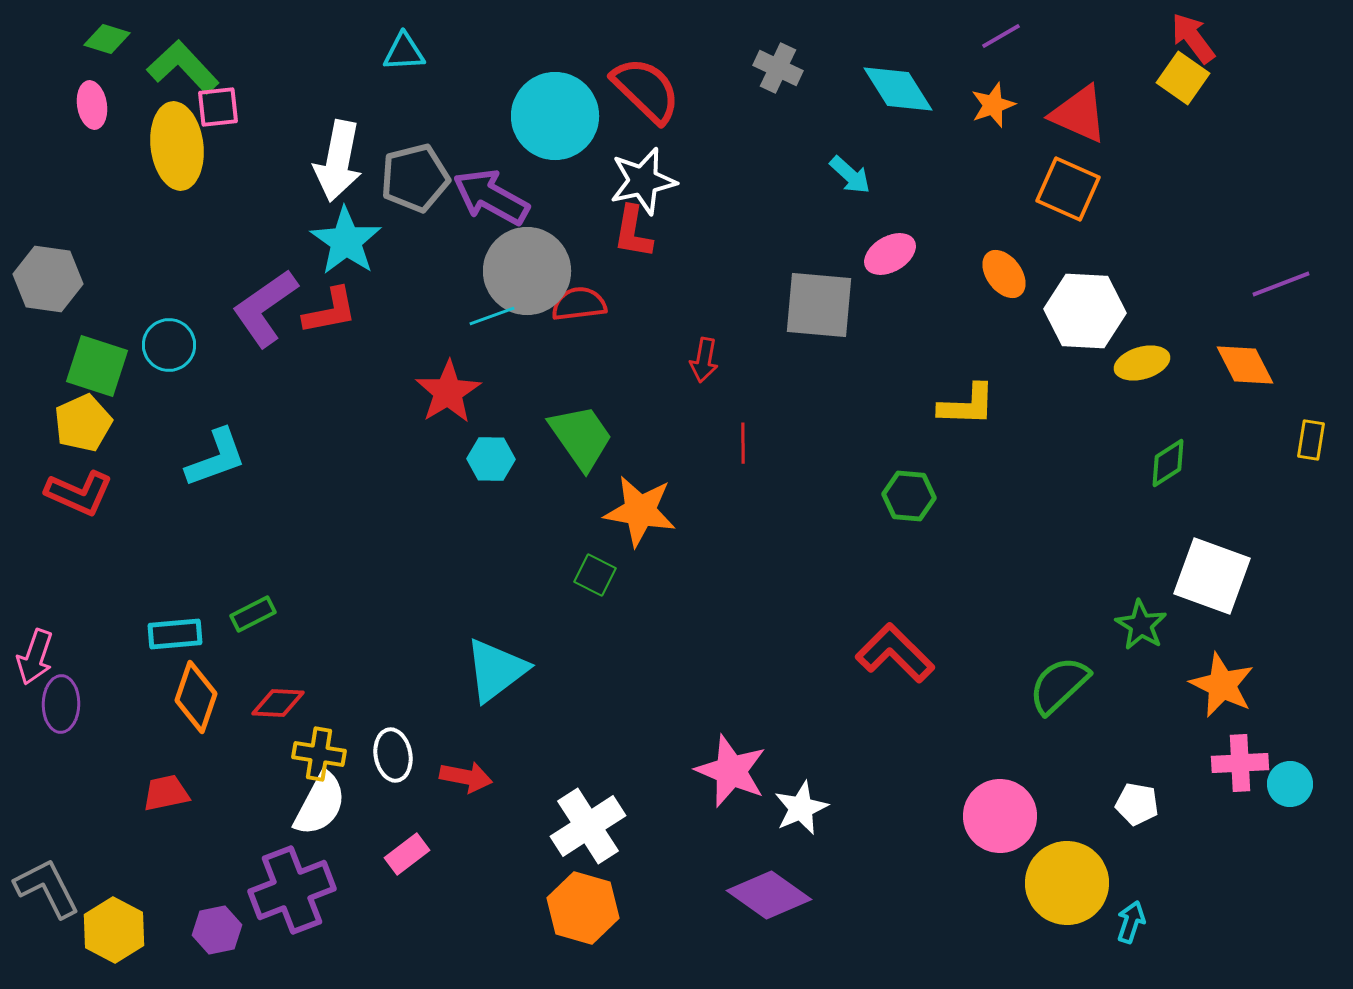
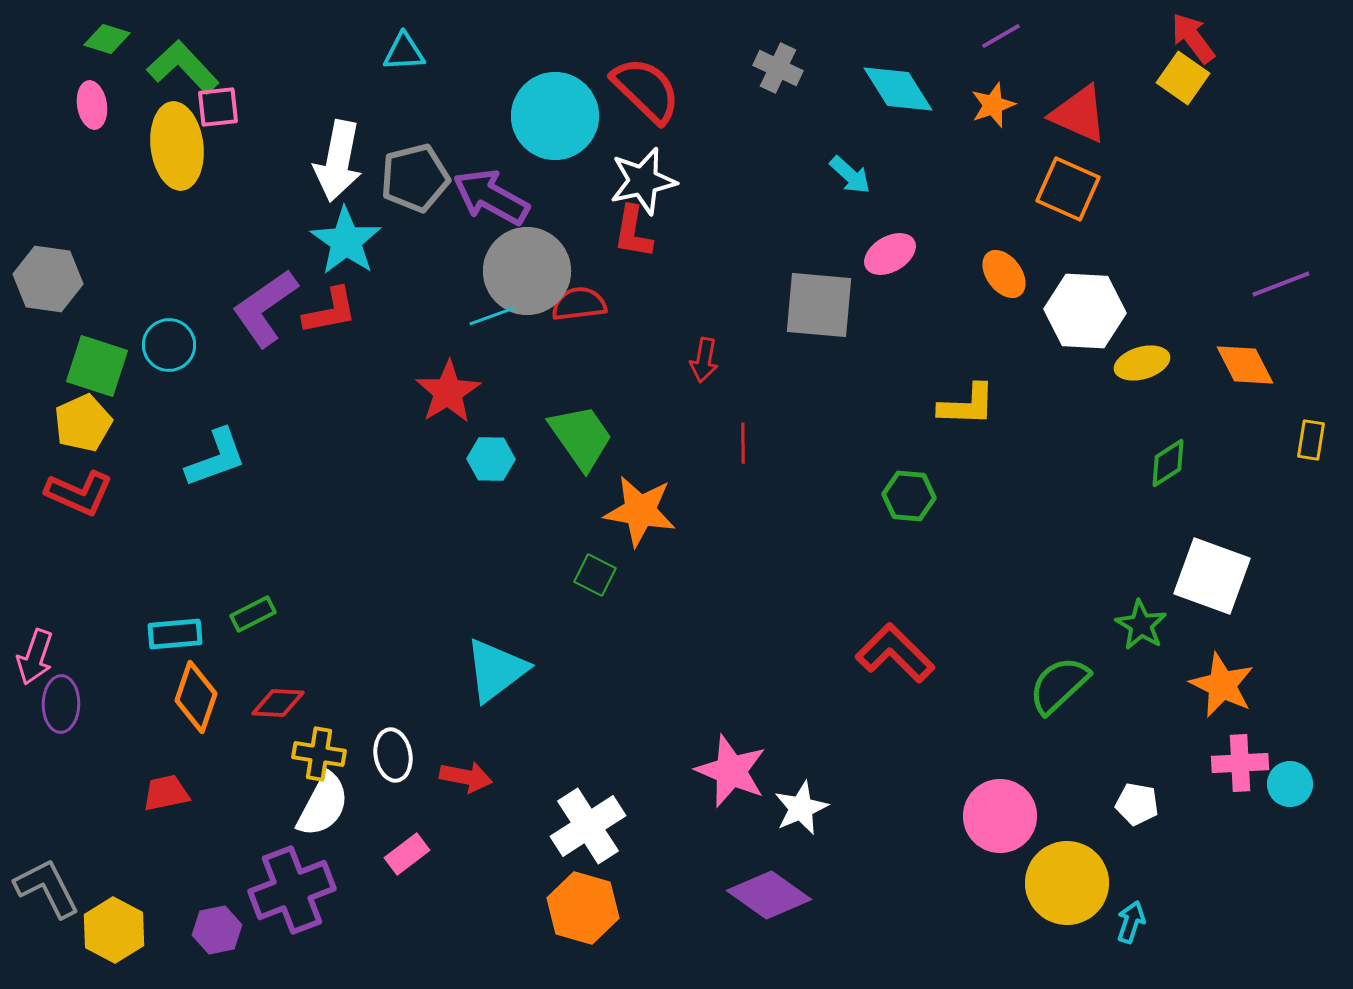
white semicircle at (320, 804): moved 3 px right, 1 px down
